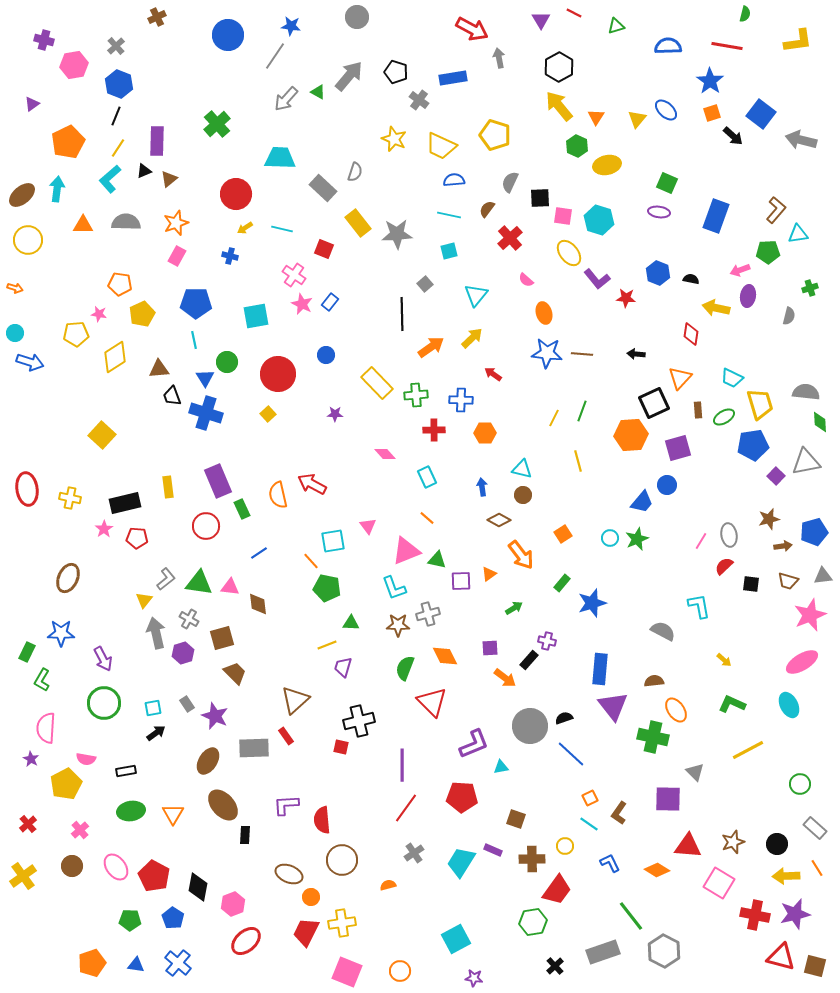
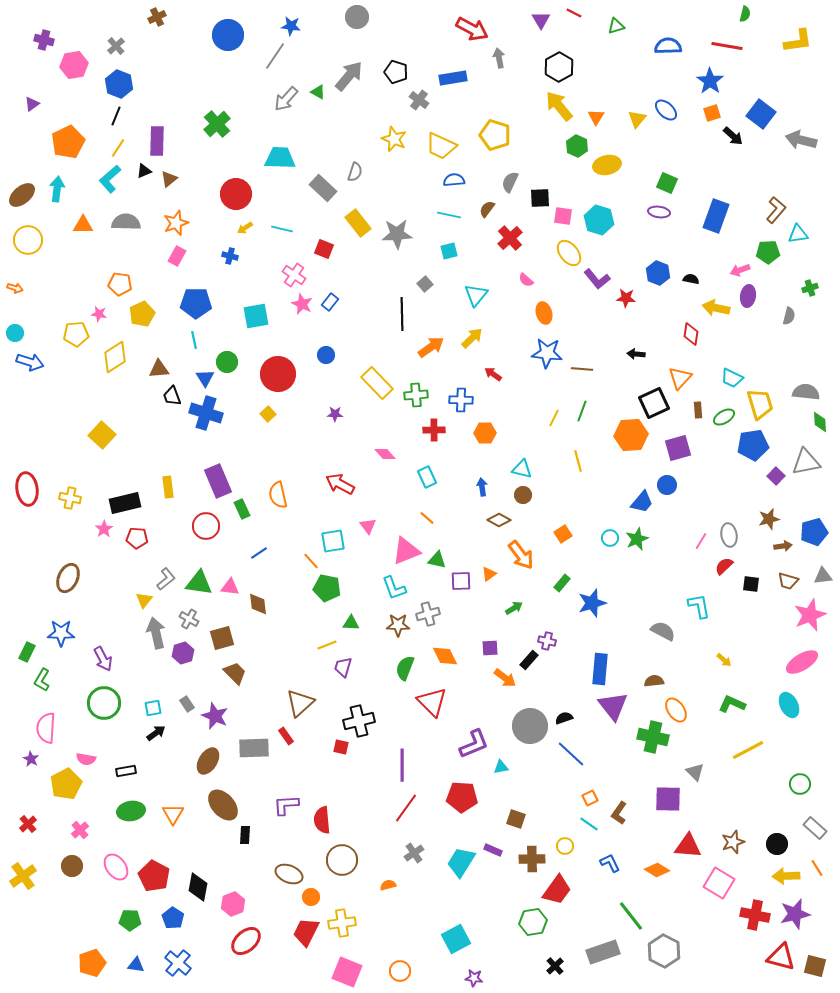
brown line at (582, 354): moved 15 px down
red arrow at (312, 484): moved 28 px right
brown triangle at (295, 700): moved 5 px right, 3 px down
